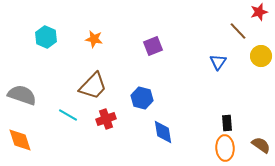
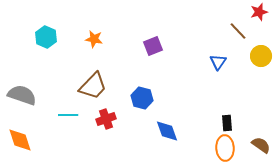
cyan line: rotated 30 degrees counterclockwise
blue diamond: moved 4 px right, 1 px up; rotated 10 degrees counterclockwise
